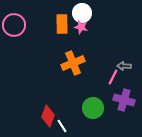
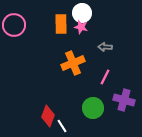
orange rectangle: moved 1 px left
gray arrow: moved 19 px left, 19 px up
pink line: moved 8 px left
